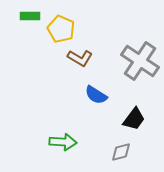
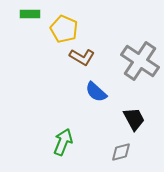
green rectangle: moved 2 px up
yellow pentagon: moved 3 px right
brown L-shape: moved 2 px right, 1 px up
blue semicircle: moved 3 px up; rotated 10 degrees clockwise
black trapezoid: rotated 65 degrees counterclockwise
green arrow: rotated 72 degrees counterclockwise
